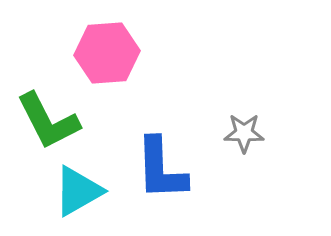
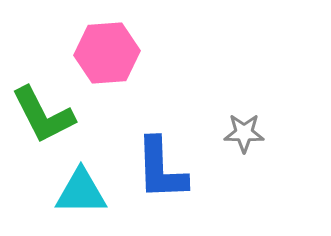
green L-shape: moved 5 px left, 6 px up
cyan triangle: moved 3 px right, 1 px down; rotated 30 degrees clockwise
